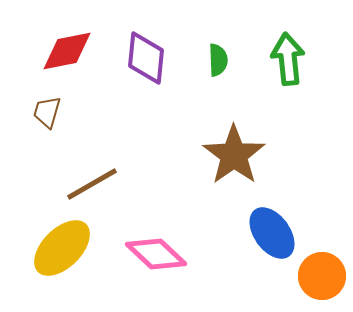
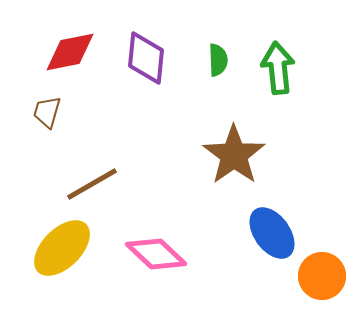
red diamond: moved 3 px right, 1 px down
green arrow: moved 10 px left, 9 px down
